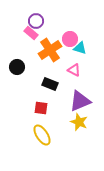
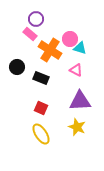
purple circle: moved 2 px up
pink rectangle: moved 1 px left, 1 px down
orange cross: rotated 25 degrees counterclockwise
pink triangle: moved 2 px right
black rectangle: moved 9 px left, 6 px up
purple triangle: rotated 20 degrees clockwise
red square: rotated 16 degrees clockwise
yellow star: moved 2 px left, 5 px down
yellow ellipse: moved 1 px left, 1 px up
